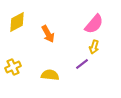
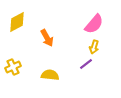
orange arrow: moved 1 px left, 4 px down
purple line: moved 4 px right
